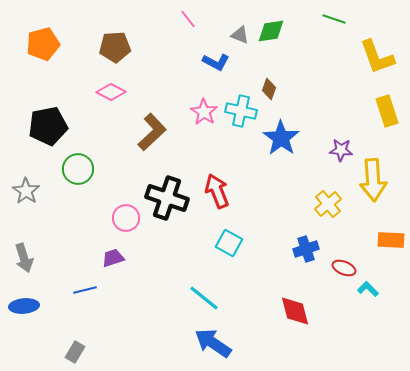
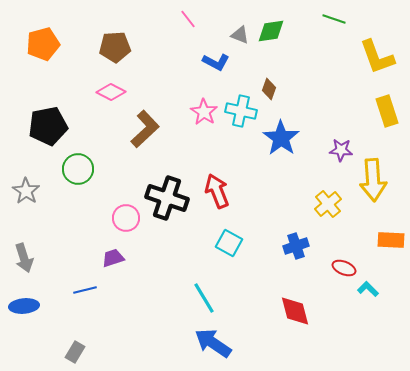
brown L-shape: moved 7 px left, 3 px up
blue cross: moved 10 px left, 3 px up
cyan line: rotated 20 degrees clockwise
